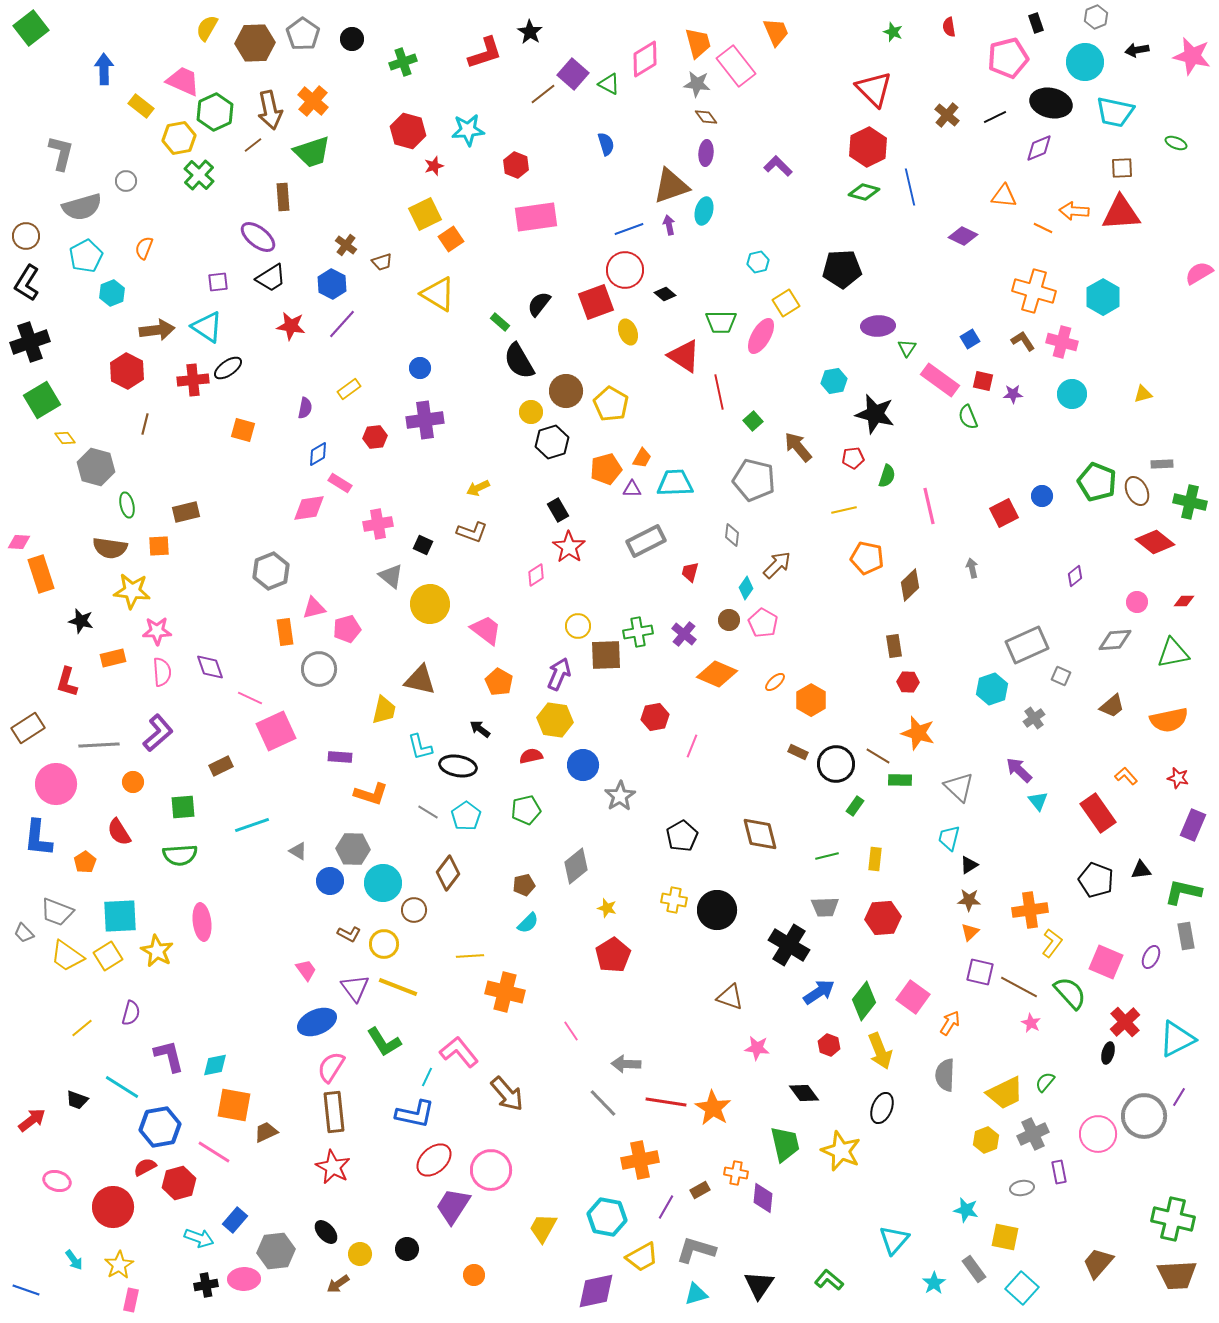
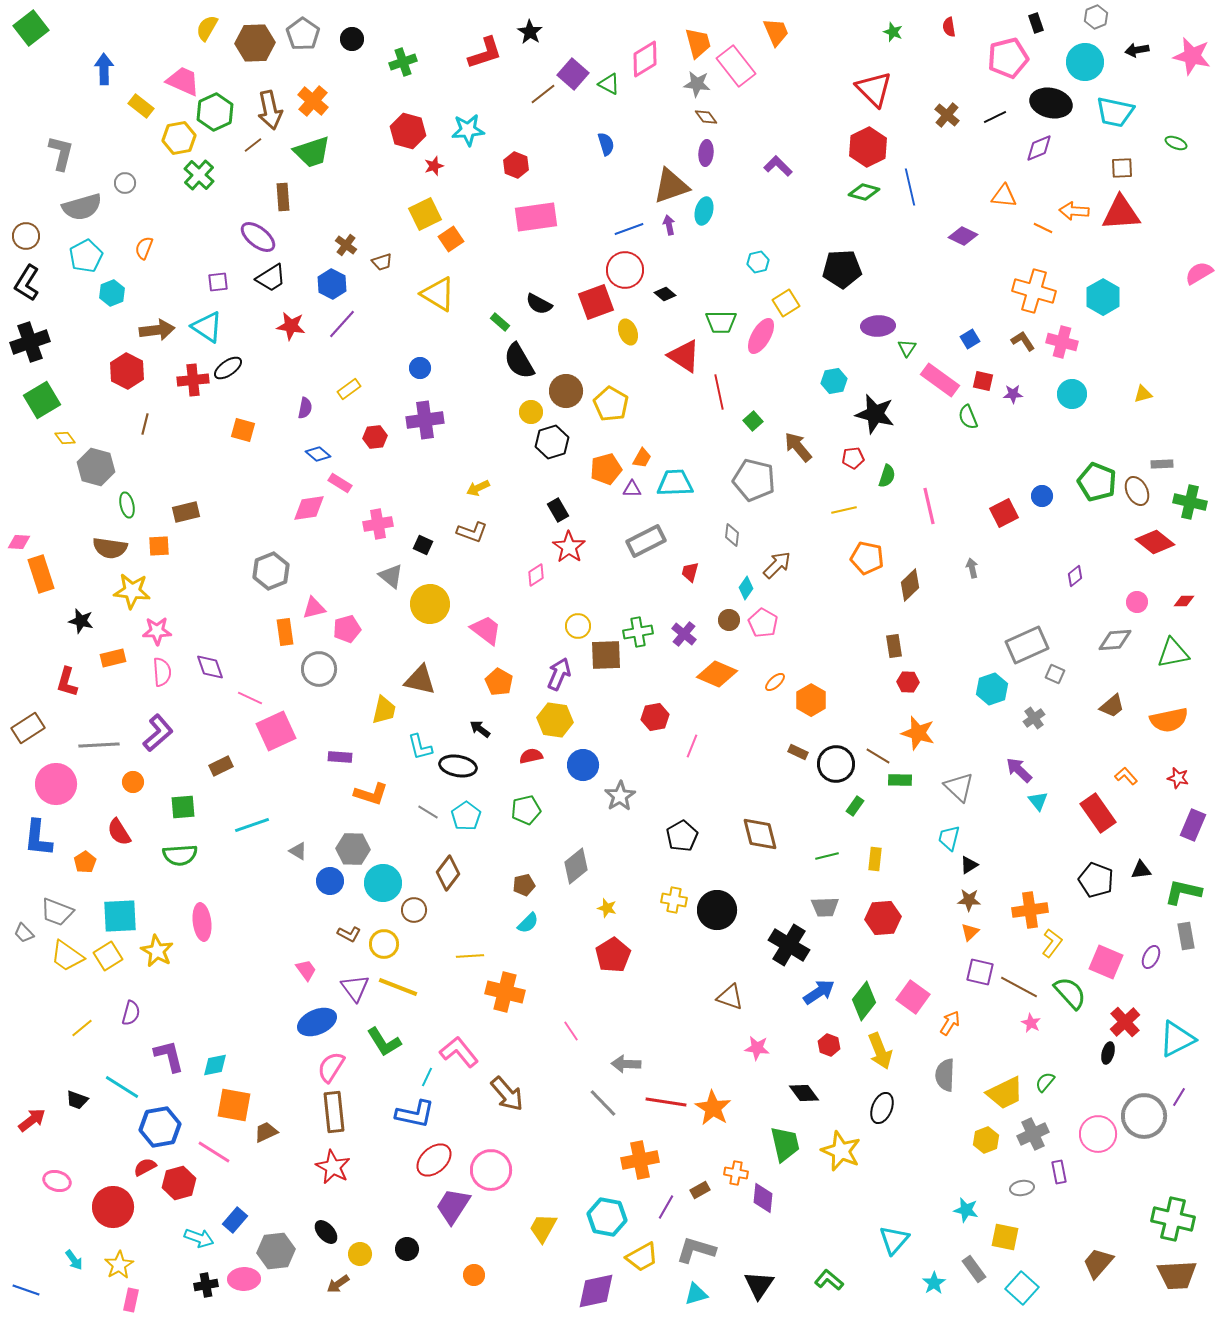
gray circle at (126, 181): moved 1 px left, 2 px down
black semicircle at (539, 304): rotated 100 degrees counterclockwise
blue diamond at (318, 454): rotated 70 degrees clockwise
gray square at (1061, 676): moved 6 px left, 2 px up
